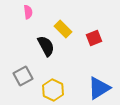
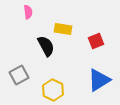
yellow rectangle: rotated 36 degrees counterclockwise
red square: moved 2 px right, 3 px down
gray square: moved 4 px left, 1 px up
blue triangle: moved 8 px up
